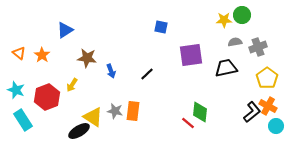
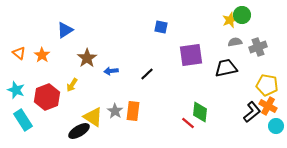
yellow star: moved 6 px right; rotated 21 degrees counterclockwise
brown star: rotated 30 degrees clockwise
blue arrow: rotated 104 degrees clockwise
yellow pentagon: moved 7 px down; rotated 25 degrees counterclockwise
gray star: rotated 21 degrees clockwise
